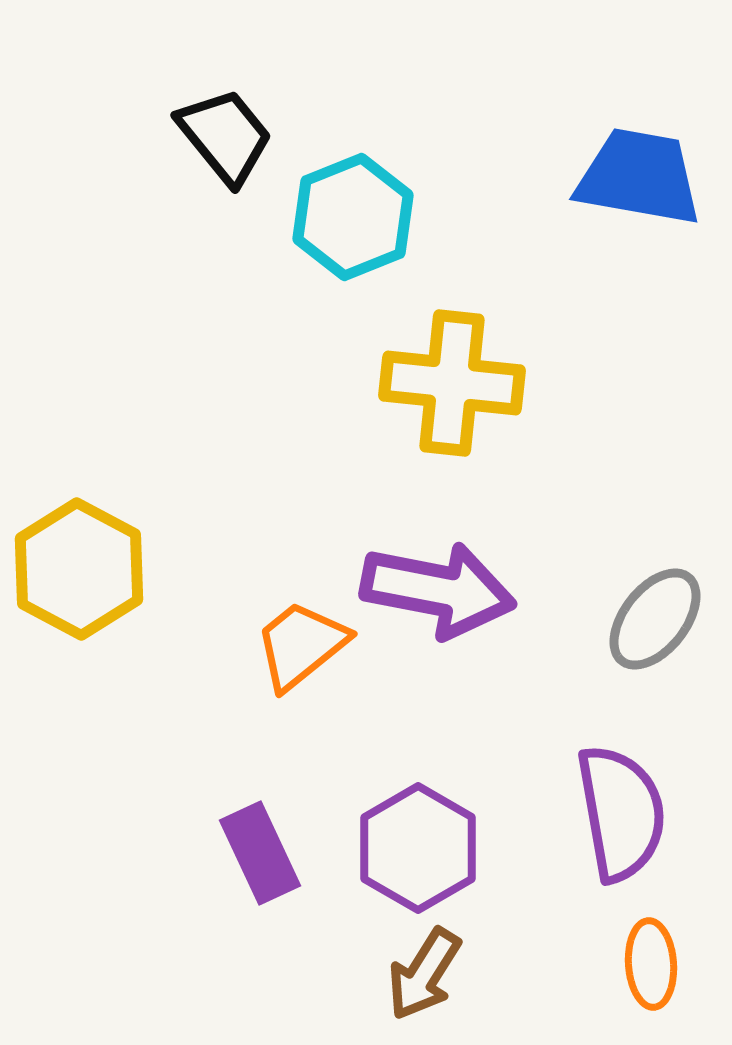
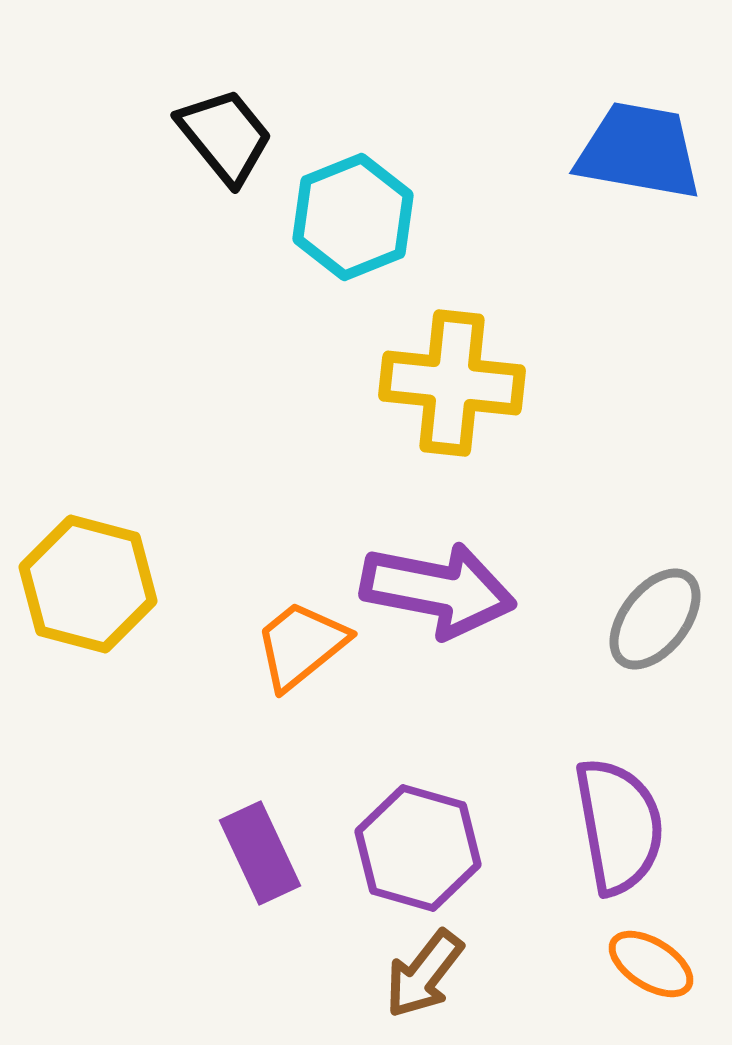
blue trapezoid: moved 26 px up
yellow hexagon: moved 9 px right, 15 px down; rotated 13 degrees counterclockwise
purple semicircle: moved 2 px left, 13 px down
purple hexagon: rotated 14 degrees counterclockwise
orange ellipse: rotated 54 degrees counterclockwise
brown arrow: rotated 6 degrees clockwise
